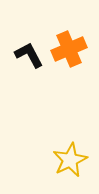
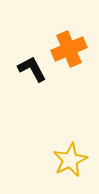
black L-shape: moved 3 px right, 14 px down
